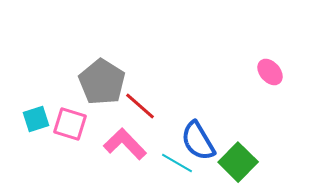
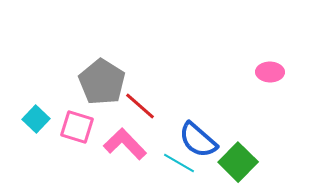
pink ellipse: rotated 48 degrees counterclockwise
cyan square: rotated 28 degrees counterclockwise
pink square: moved 7 px right, 3 px down
blue semicircle: moved 1 px up; rotated 18 degrees counterclockwise
cyan line: moved 2 px right
